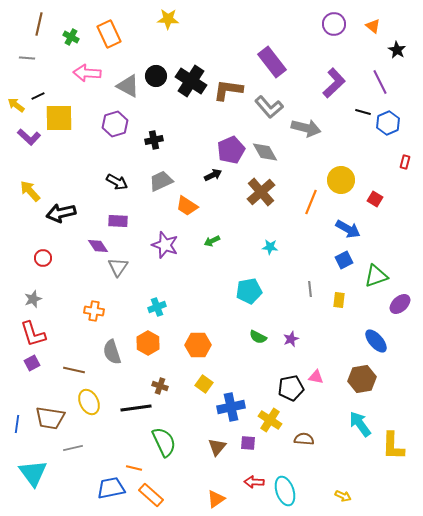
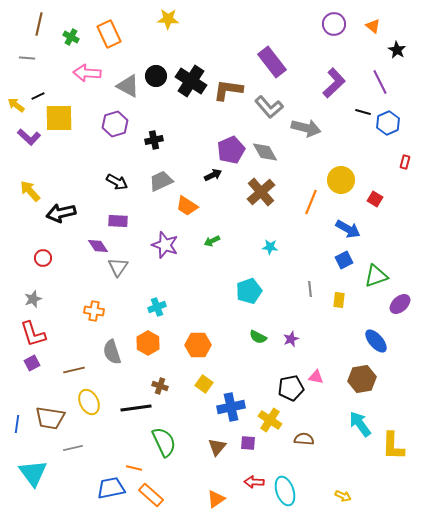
cyan pentagon at (249, 291): rotated 10 degrees counterclockwise
brown line at (74, 370): rotated 25 degrees counterclockwise
